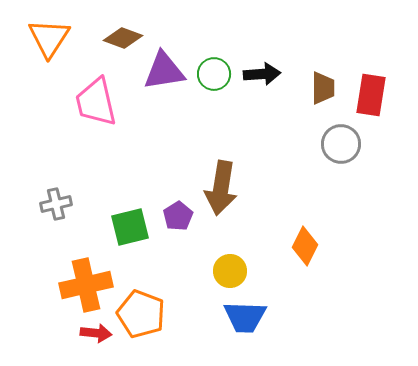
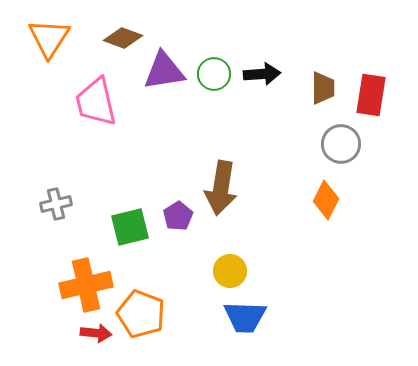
orange diamond: moved 21 px right, 46 px up
